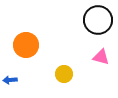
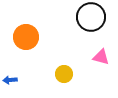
black circle: moved 7 px left, 3 px up
orange circle: moved 8 px up
